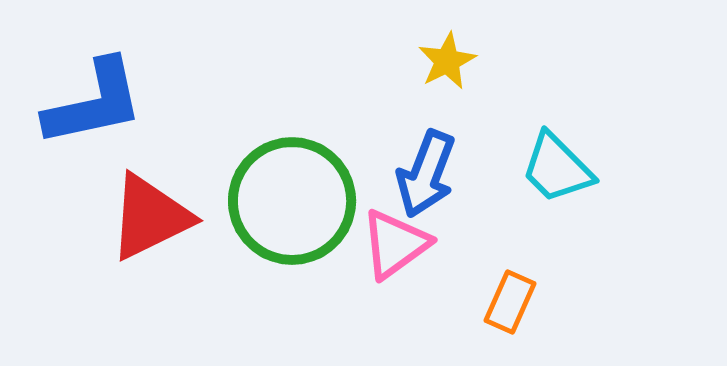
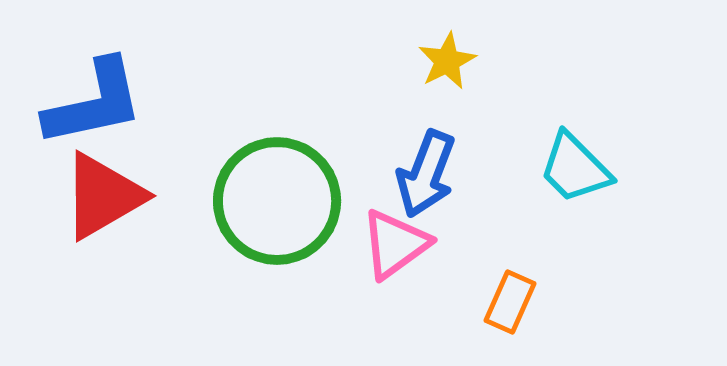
cyan trapezoid: moved 18 px right
green circle: moved 15 px left
red triangle: moved 47 px left, 21 px up; rotated 4 degrees counterclockwise
